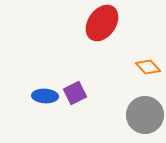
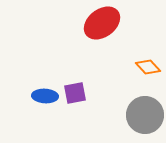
red ellipse: rotated 18 degrees clockwise
purple square: rotated 15 degrees clockwise
